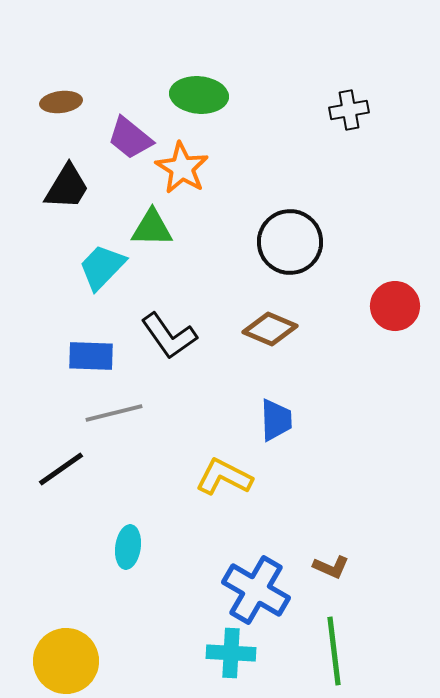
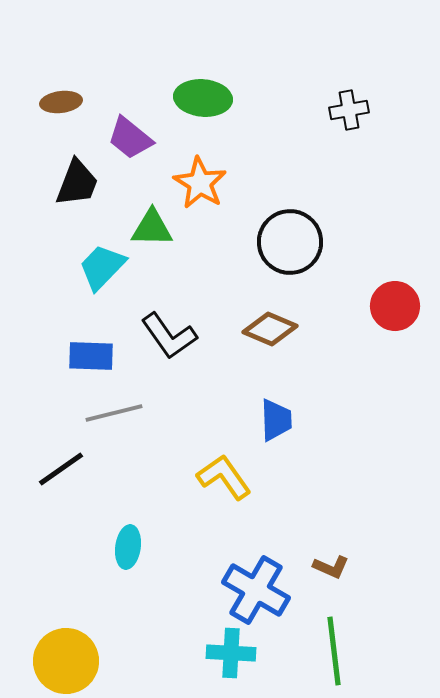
green ellipse: moved 4 px right, 3 px down
orange star: moved 18 px right, 15 px down
black trapezoid: moved 10 px right, 4 px up; rotated 10 degrees counterclockwise
yellow L-shape: rotated 28 degrees clockwise
